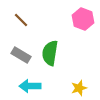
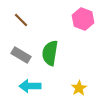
yellow star: rotated 14 degrees counterclockwise
